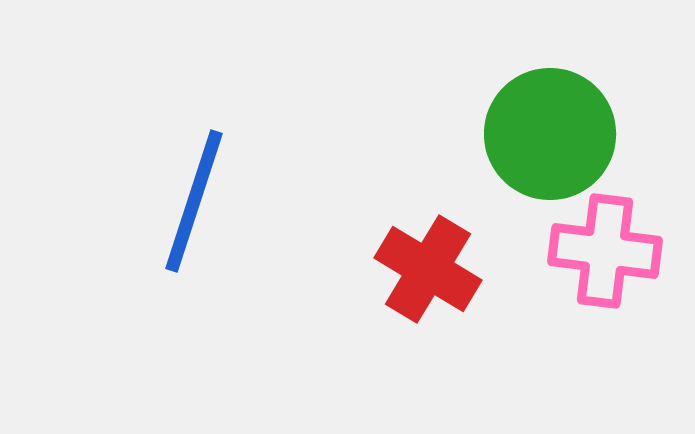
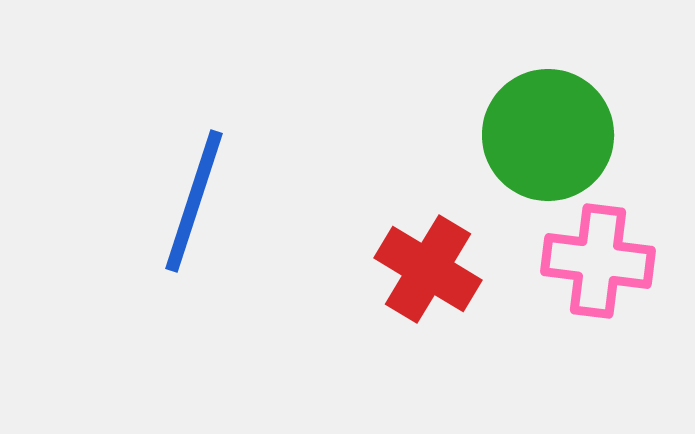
green circle: moved 2 px left, 1 px down
pink cross: moved 7 px left, 10 px down
